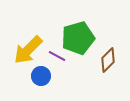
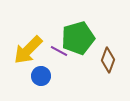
purple line: moved 2 px right, 5 px up
brown diamond: rotated 25 degrees counterclockwise
